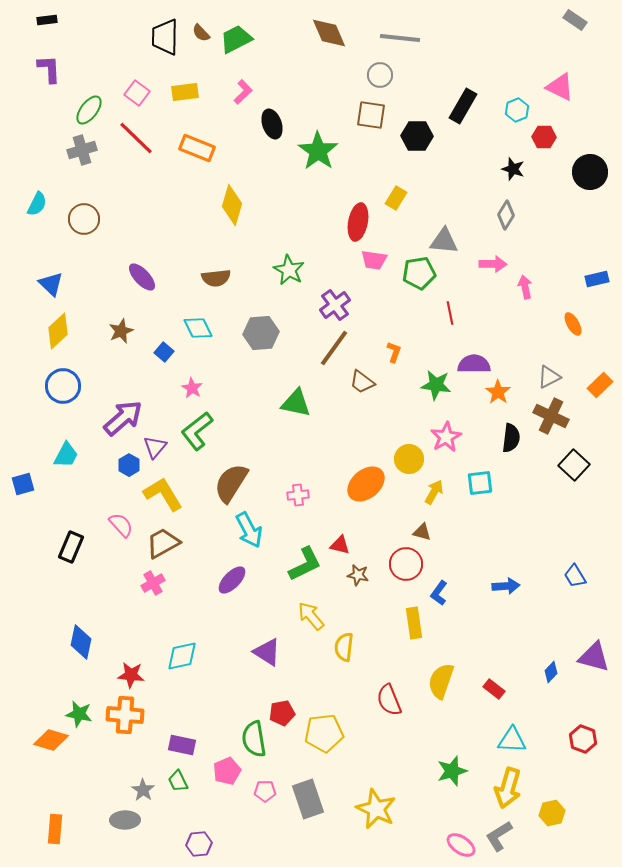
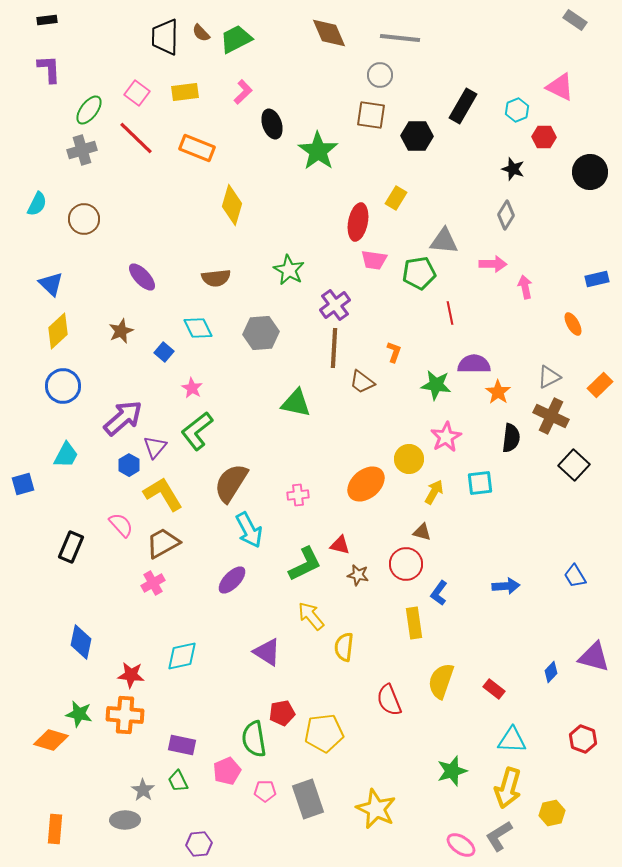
brown line at (334, 348): rotated 33 degrees counterclockwise
